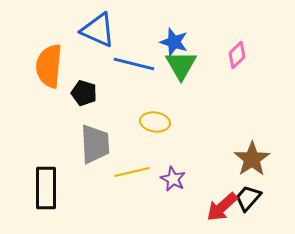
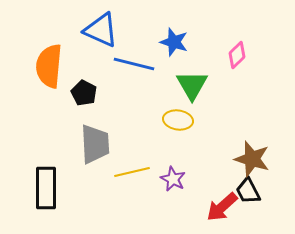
blue triangle: moved 3 px right
green triangle: moved 11 px right, 20 px down
black pentagon: rotated 10 degrees clockwise
yellow ellipse: moved 23 px right, 2 px up
brown star: rotated 21 degrees counterclockwise
black trapezoid: moved 7 px up; rotated 68 degrees counterclockwise
